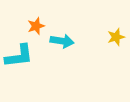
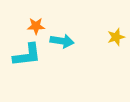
orange star: rotated 18 degrees clockwise
cyan L-shape: moved 8 px right, 1 px up
